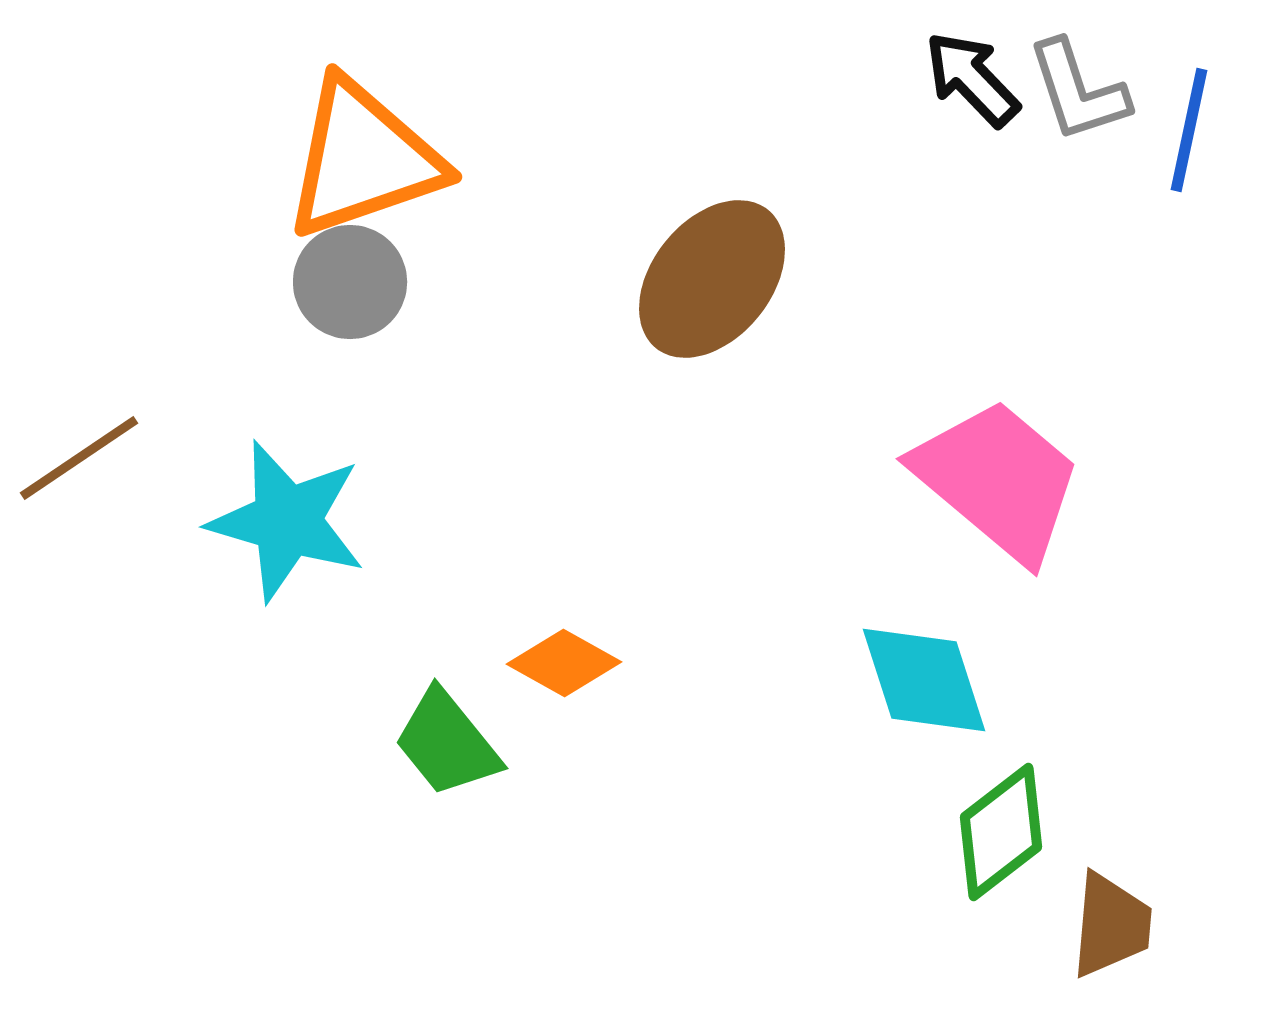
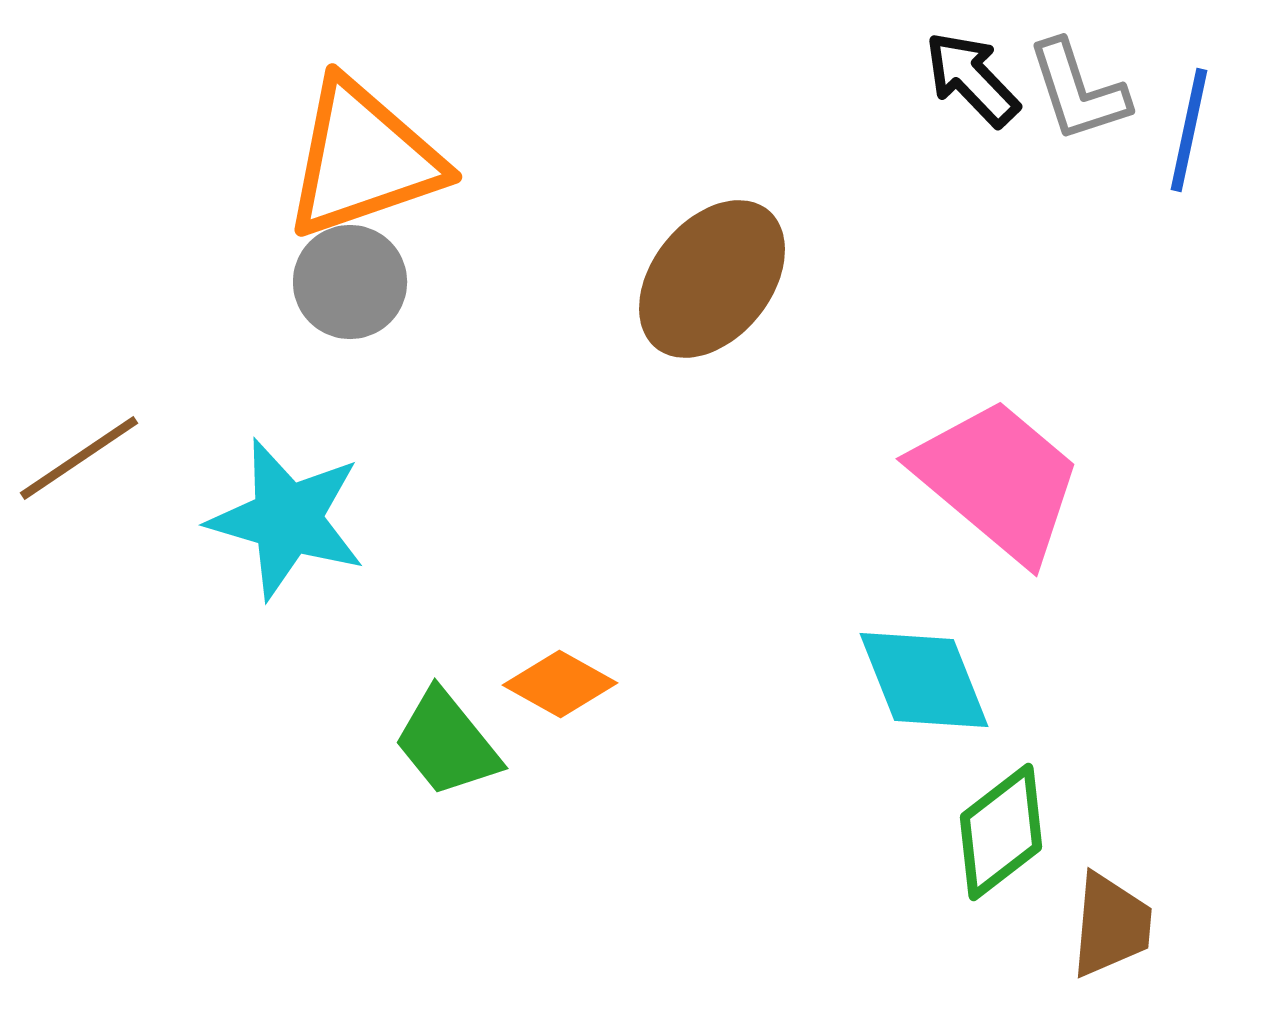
cyan star: moved 2 px up
orange diamond: moved 4 px left, 21 px down
cyan diamond: rotated 4 degrees counterclockwise
